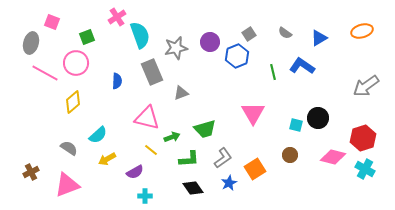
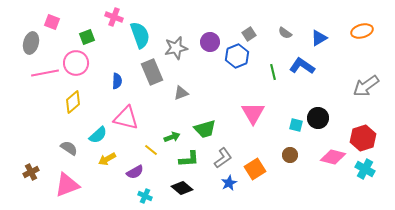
pink cross at (117, 17): moved 3 px left; rotated 36 degrees counterclockwise
pink line at (45, 73): rotated 40 degrees counterclockwise
pink triangle at (147, 118): moved 21 px left
black diamond at (193, 188): moved 11 px left; rotated 15 degrees counterclockwise
cyan cross at (145, 196): rotated 24 degrees clockwise
